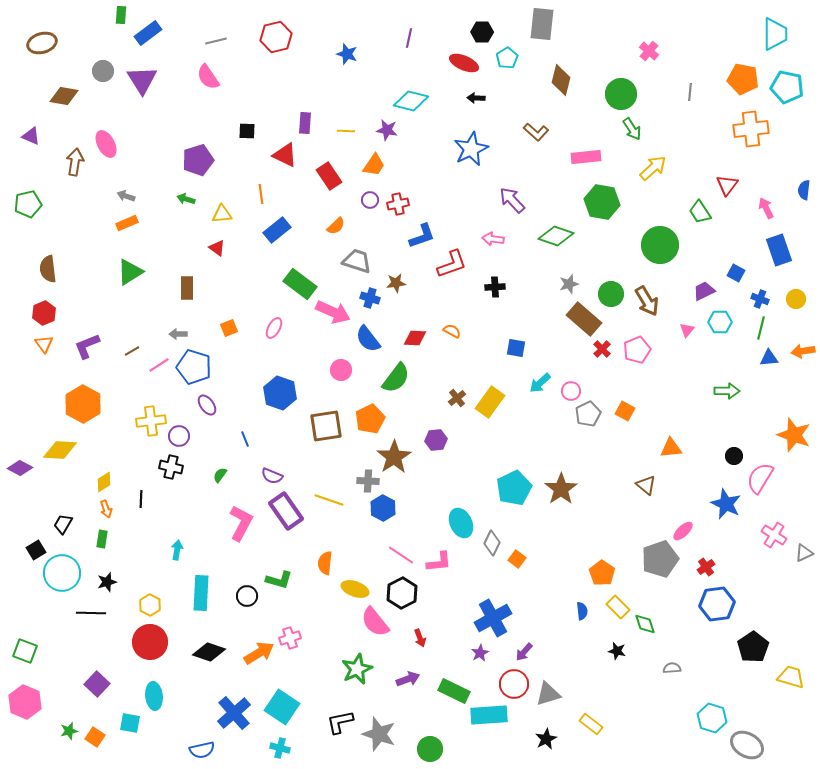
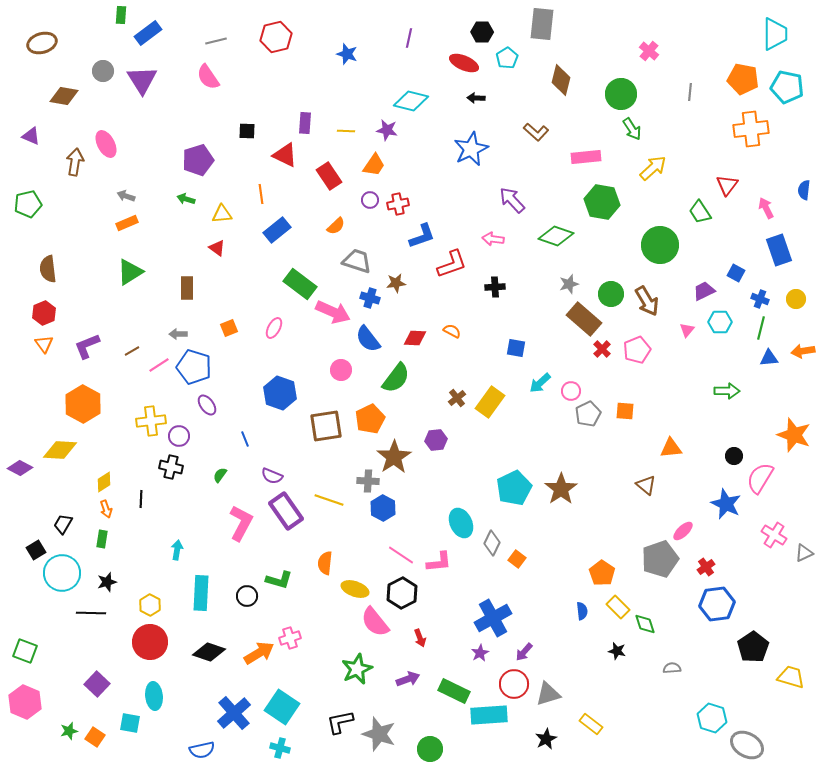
orange square at (625, 411): rotated 24 degrees counterclockwise
